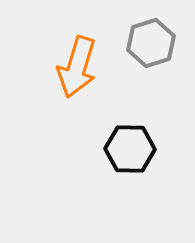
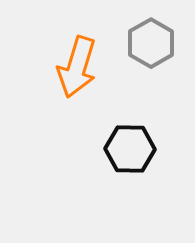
gray hexagon: rotated 12 degrees counterclockwise
